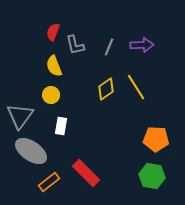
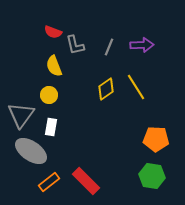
red semicircle: rotated 90 degrees counterclockwise
yellow circle: moved 2 px left
gray triangle: moved 1 px right, 1 px up
white rectangle: moved 10 px left, 1 px down
red rectangle: moved 8 px down
